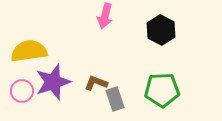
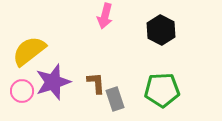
yellow semicircle: rotated 30 degrees counterclockwise
brown L-shape: rotated 65 degrees clockwise
